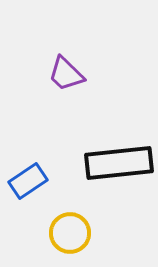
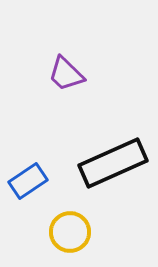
black rectangle: moved 6 px left; rotated 18 degrees counterclockwise
yellow circle: moved 1 px up
